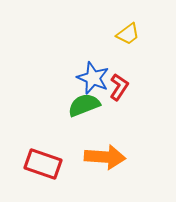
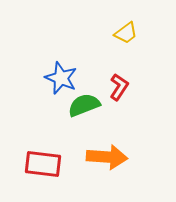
yellow trapezoid: moved 2 px left, 1 px up
blue star: moved 32 px left
orange arrow: moved 2 px right
red rectangle: rotated 12 degrees counterclockwise
